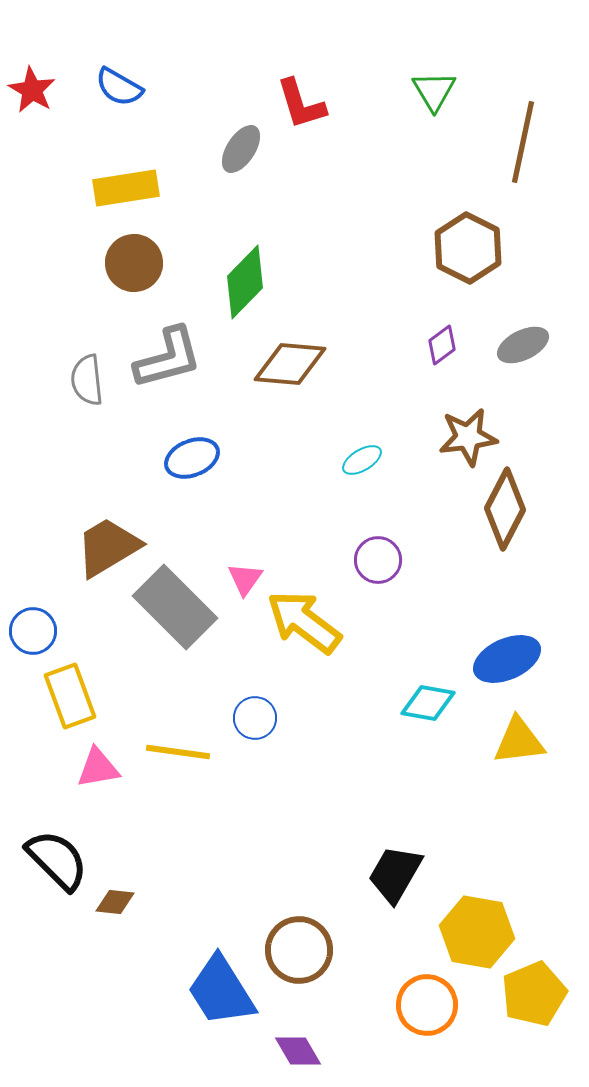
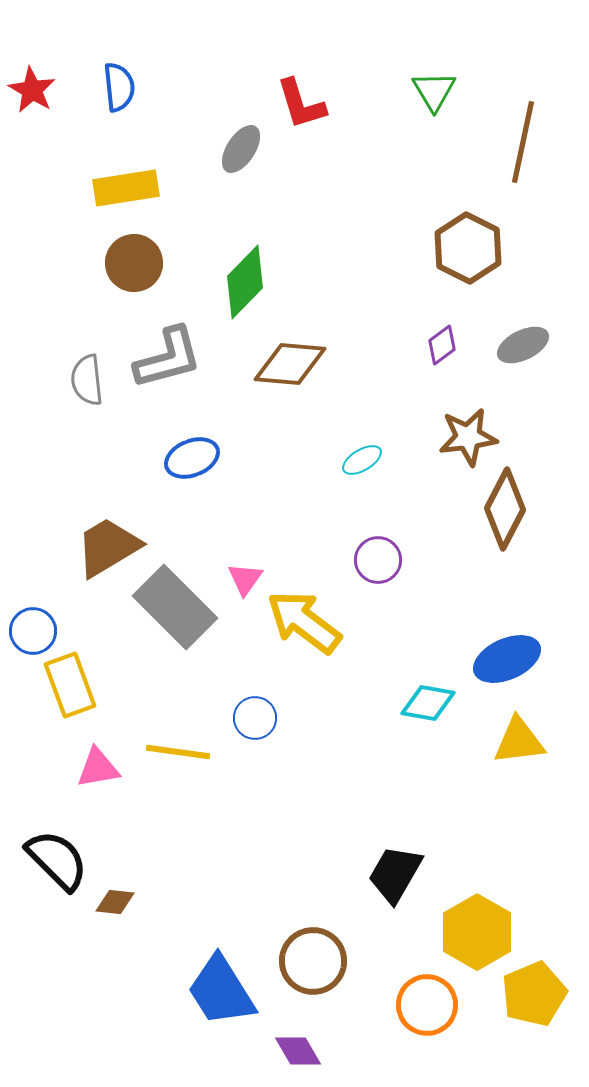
blue semicircle at (119, 87): rotated 126 degrees counterclockwise
yellow rectangle at (70, 696): moved 11 px up
yellow hexagon at (477, 932): rotated 20 degrees clockwise
brown circle at (299, 950): moved 14 px right, 11 px down
